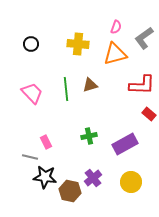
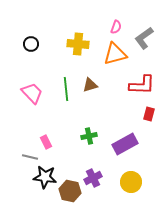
red rectangle: rotated 64 degrees clockwise
purple cross: rotated 12 degrees clockwise
